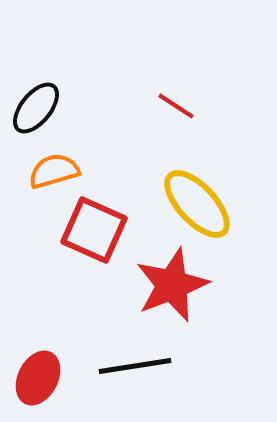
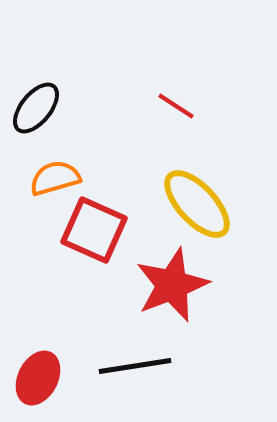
orange semicircle: moved 1 px right, 7 px down
